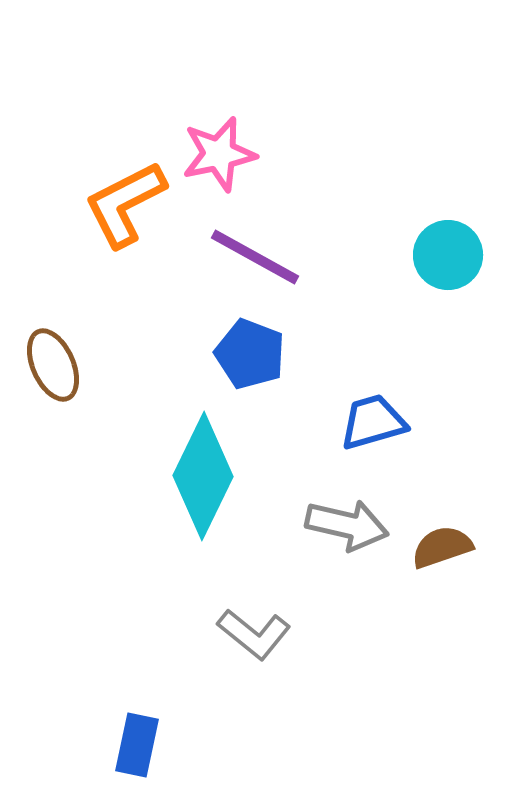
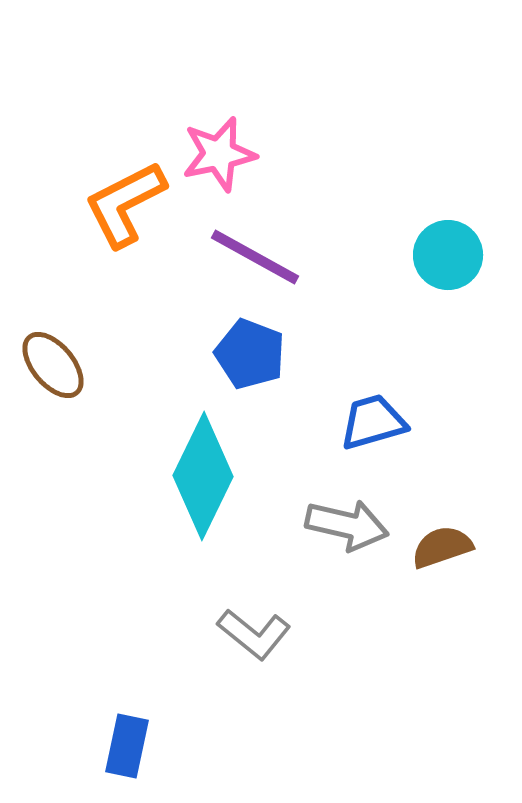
brown ellipse: rotated 16 degrees counterclockwise
blue rectangle: moved 10 px left, 1 px down
